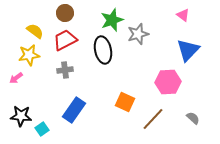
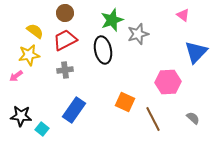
blue triangle: moved 8 px right, 2 px down
pink arrow: moved 2 px up
brown line: rotated 70 degrees counterclockwise
cyan square: rotated 16 degrees counterclockwise
